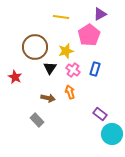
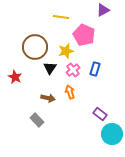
purple triangle: moved 3 px right, 4 px up
pink pentagon: moved 5 px left; rotated 15 degrees counterclockwise
pink cross: rotated 16 degrees clockwise
